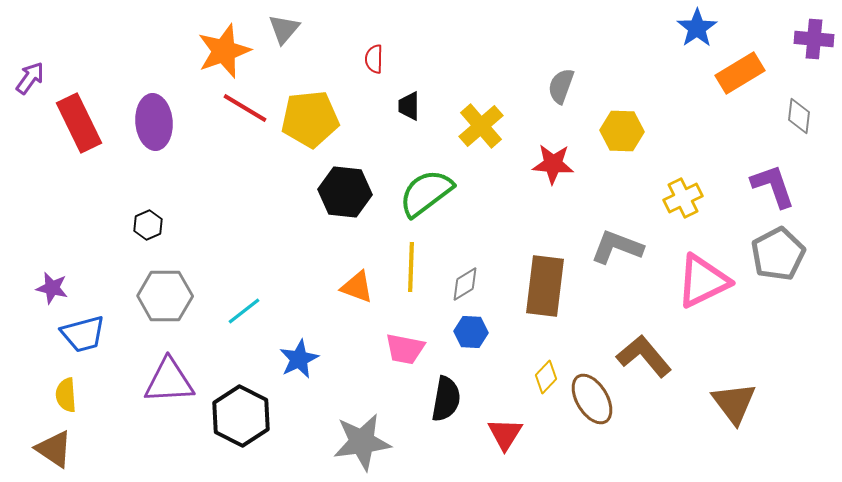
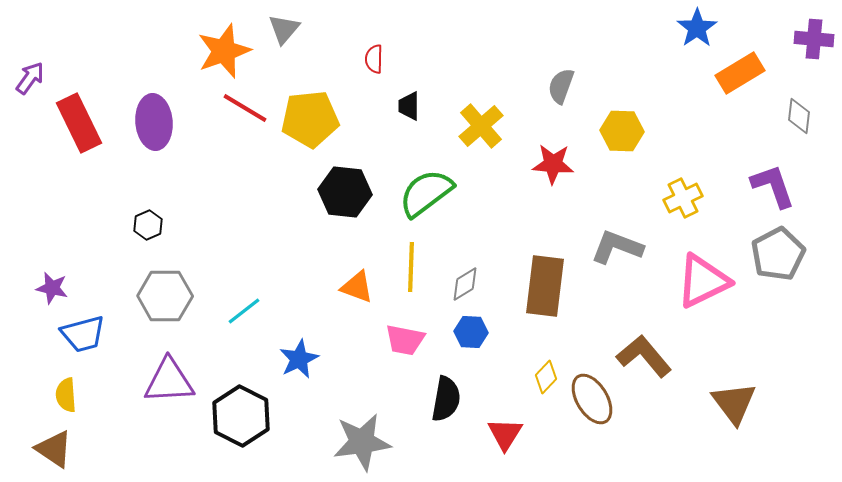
pink trapezoid at (405, 349): moved 9 px up
